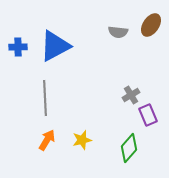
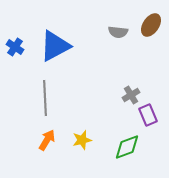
blue cross: moved 3 px left; rotated 36 degrees clockwise
green diamond: moved 2 px left, 1 px up; rotated 28 degrees clockwise
